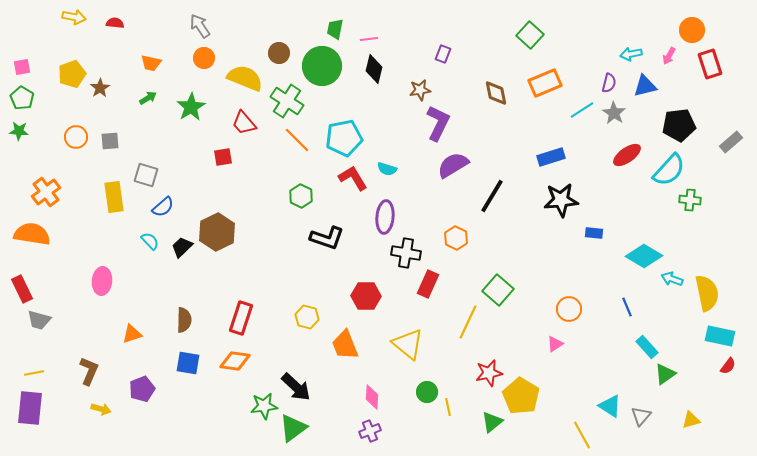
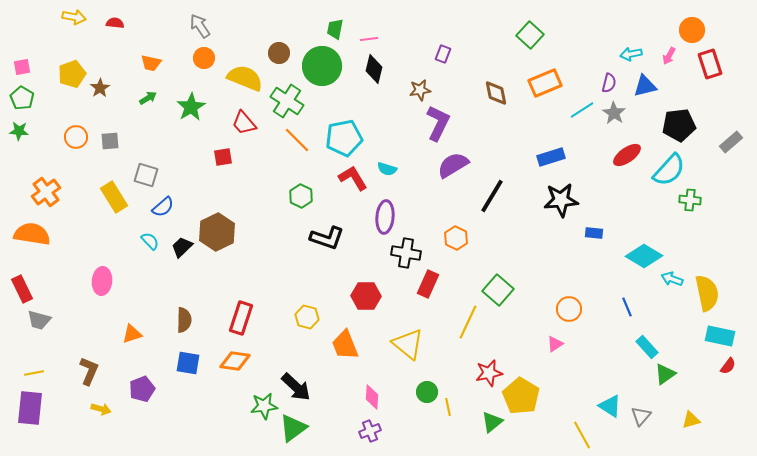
yellow rectangle at (114, 197): rotated 24 degrees counterclockwise
